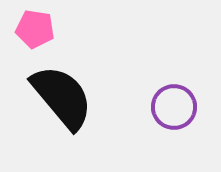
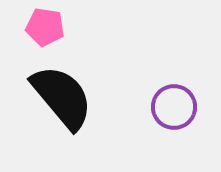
pink pentagon: moved 10 px right, 2 px up
